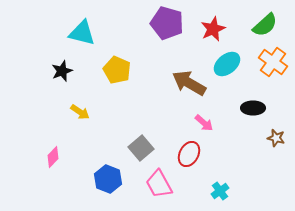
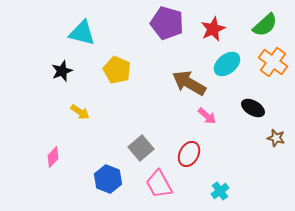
black ellipse: rotated 30 degrees clockwise
pink arrow: moved 3 px right, 7 px up
